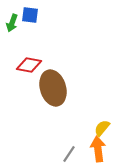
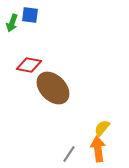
brown ellipse: rotated 28 degrees counterclockwise
